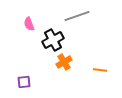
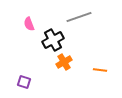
gray line: moved 2 px right, 1 px down
purple square: rotated 24 degrees clockwise
